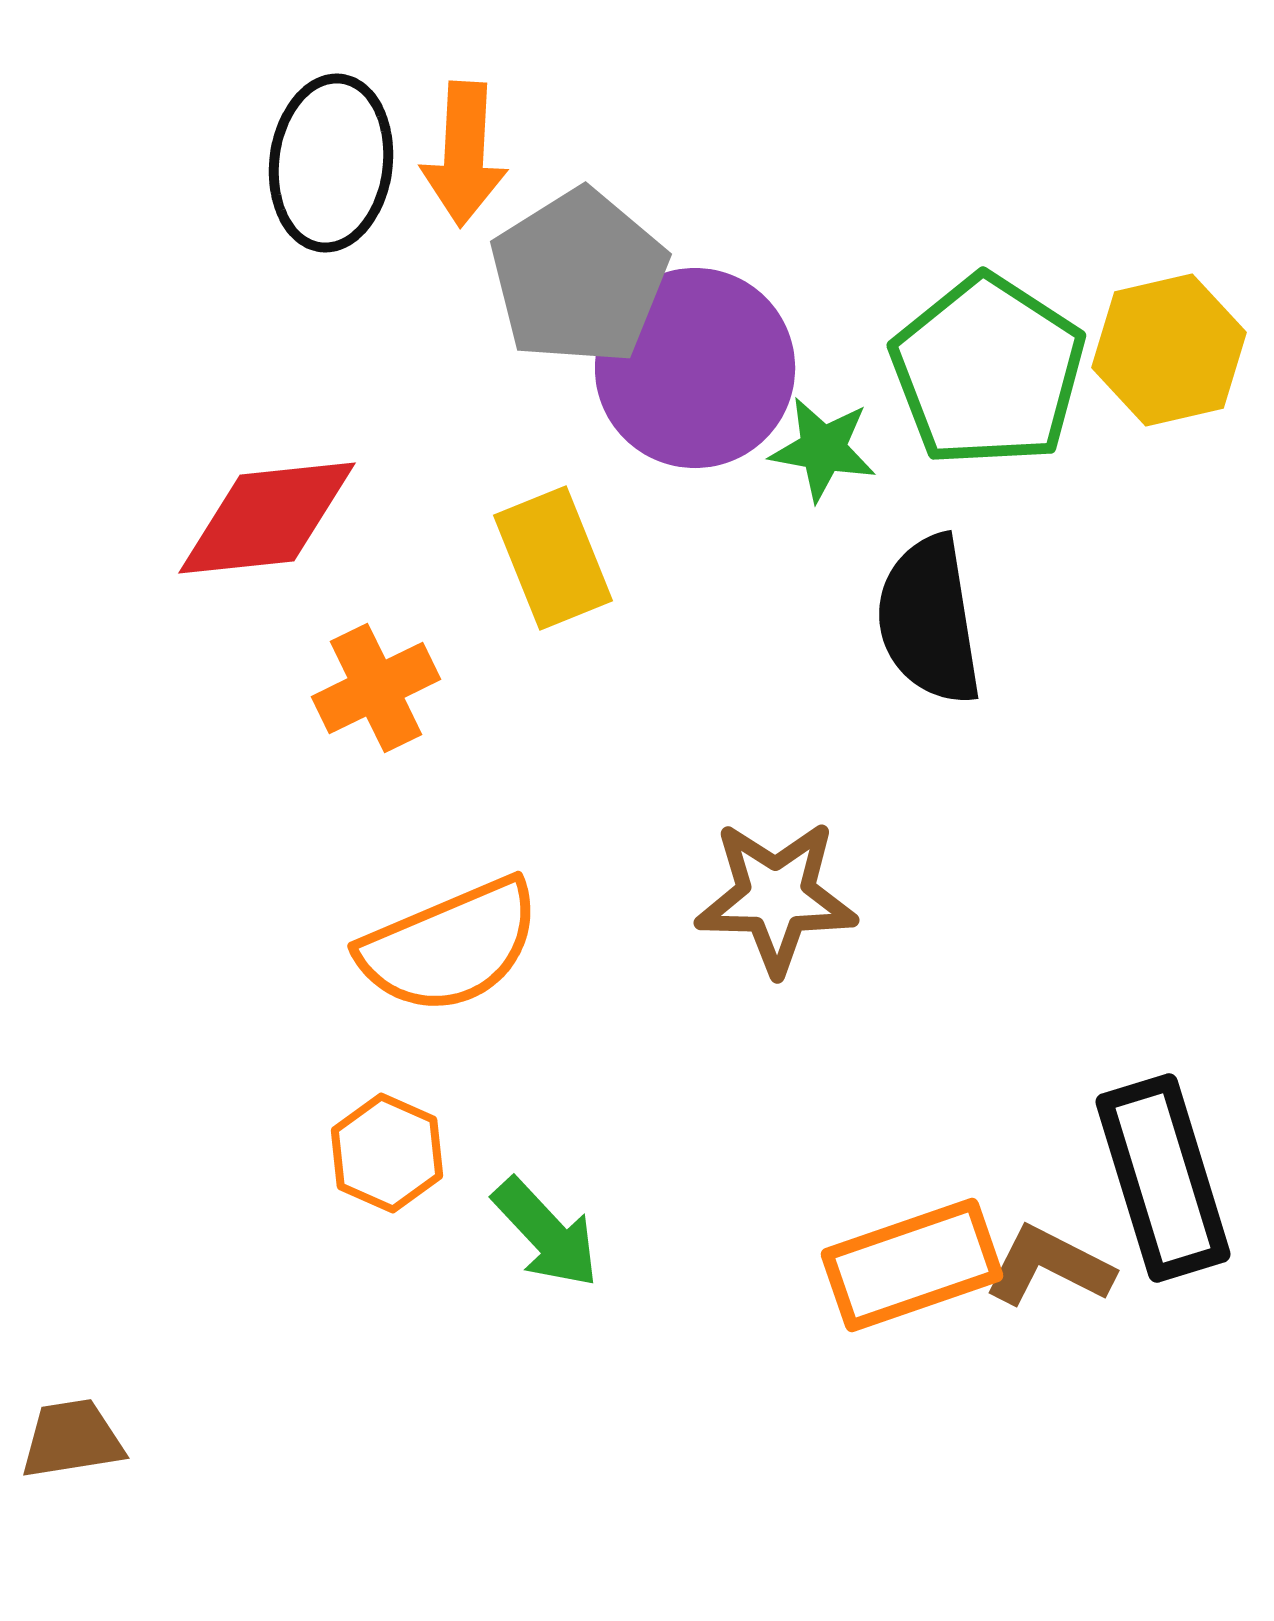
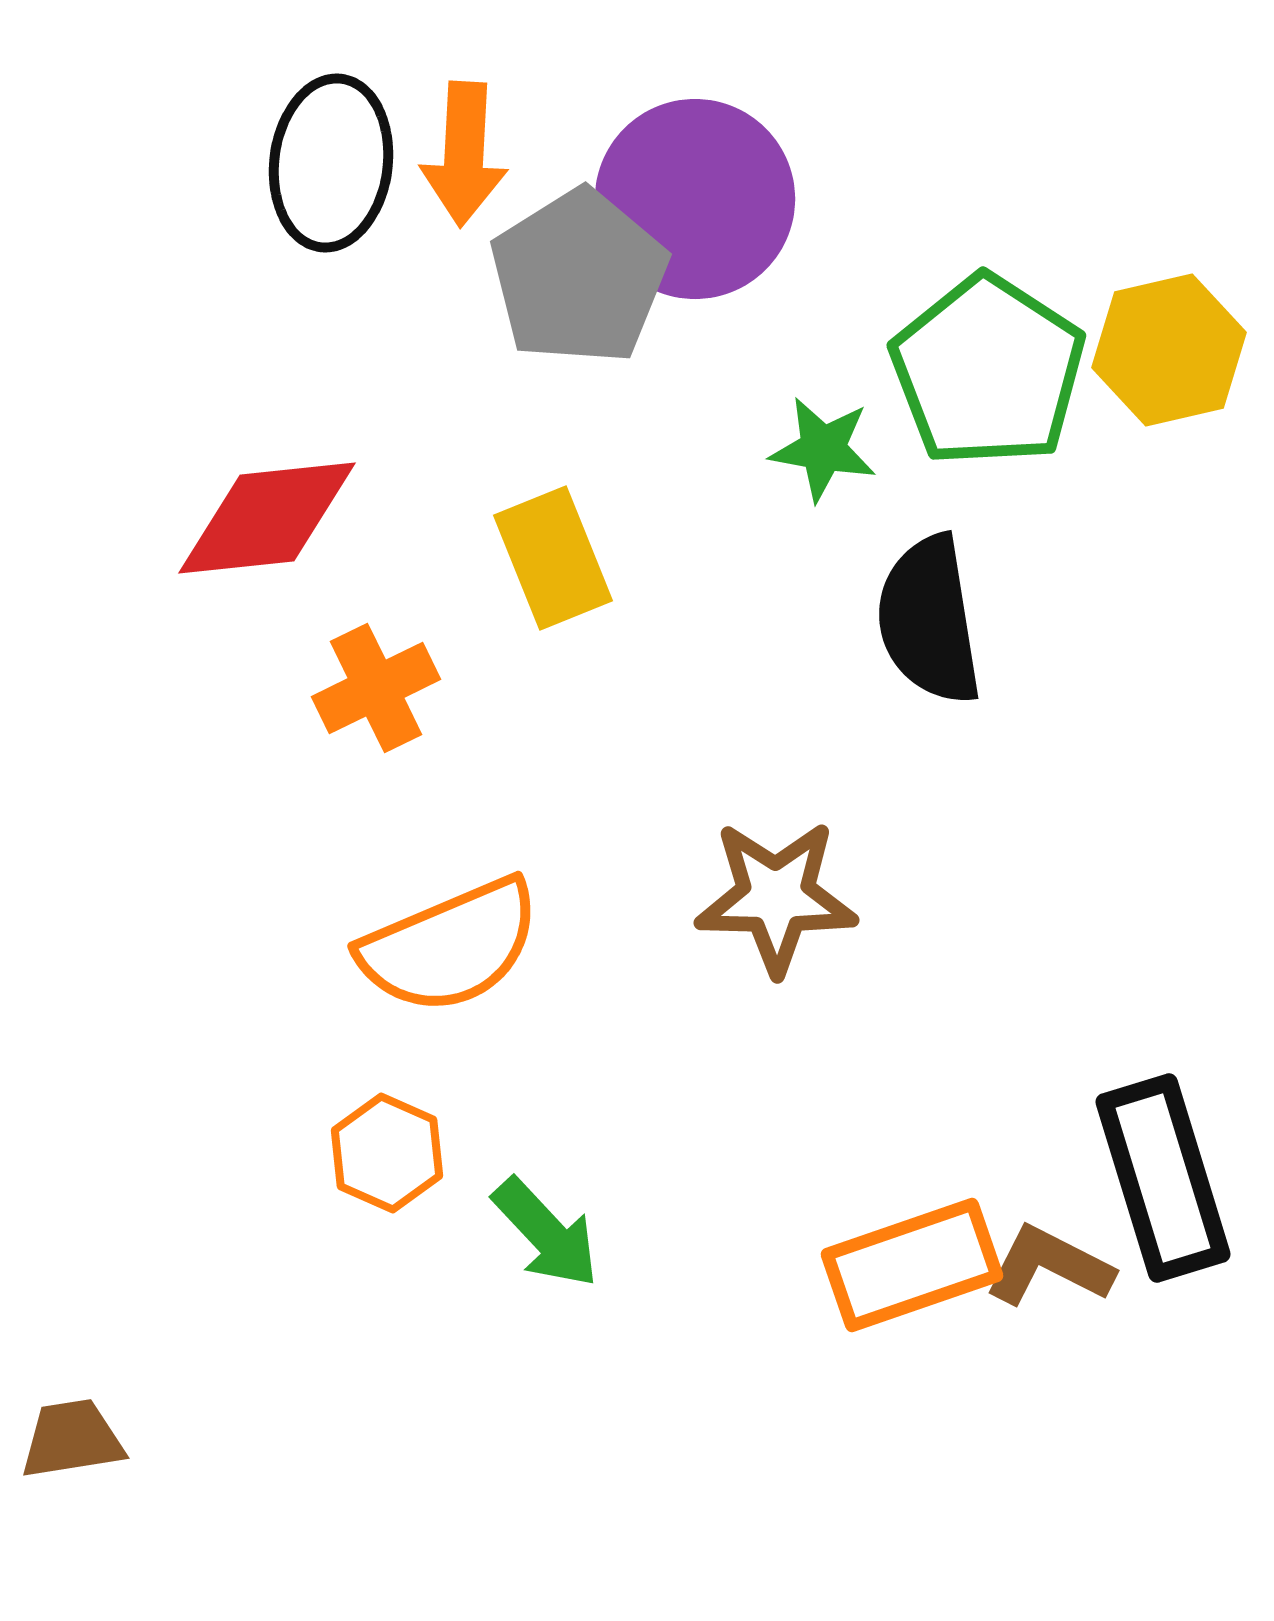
purple circle: moved 169 px up
